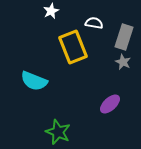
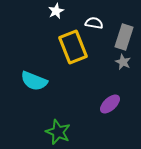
white star: moved 5 px right
